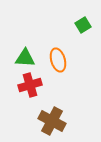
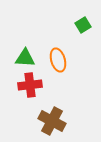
red cross: rotated 10 degrees clockwise
